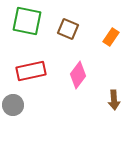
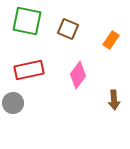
orange rectangle: moved 3 px down
red rectangle: moved 2 px left, 1 px up
gray circle: moved 2 px up
